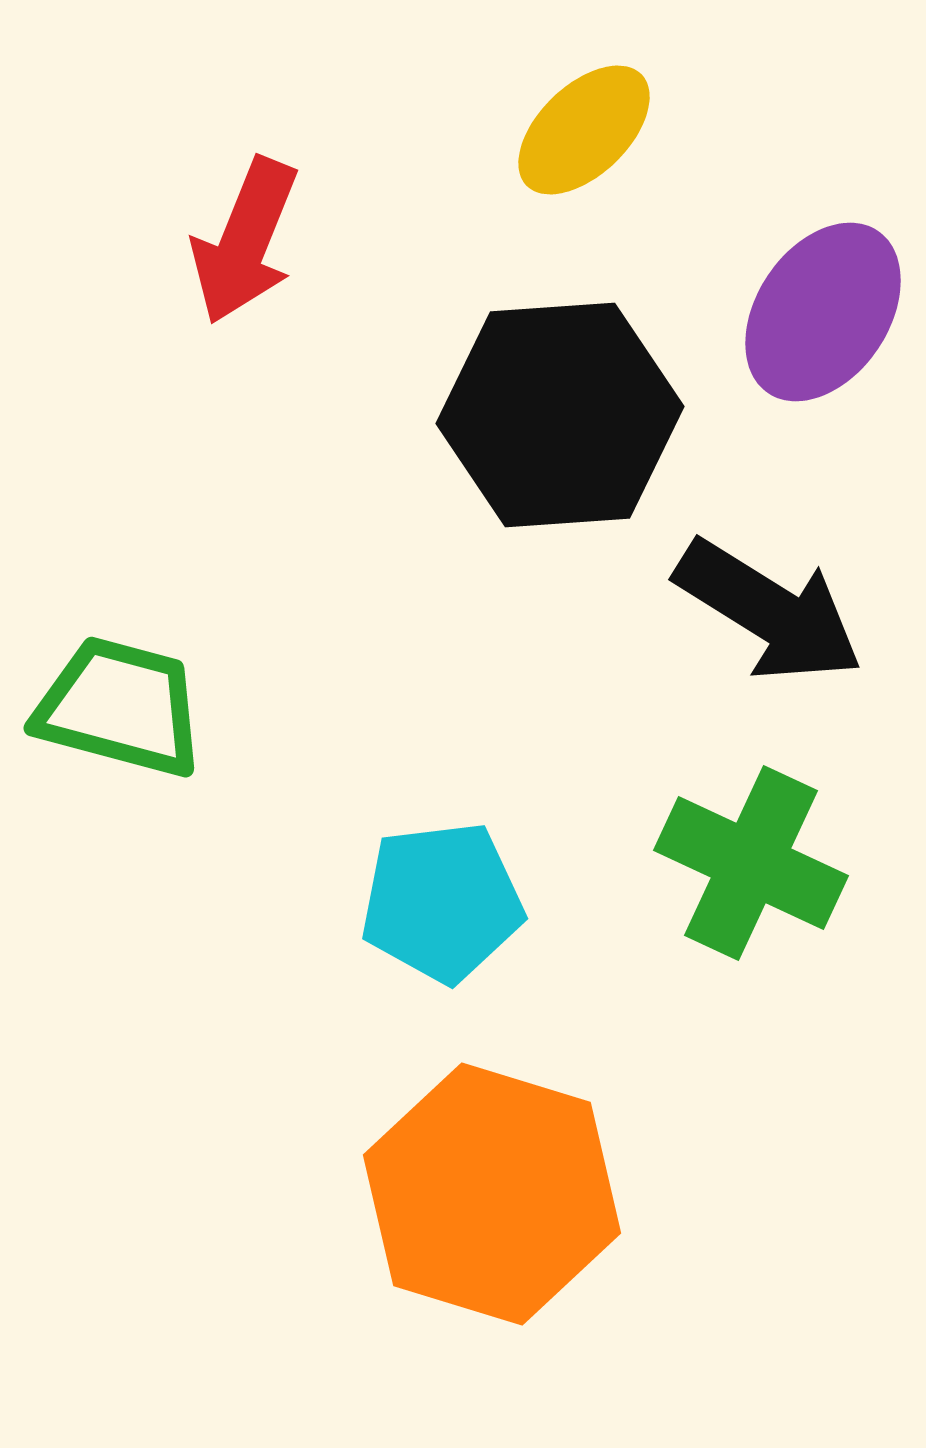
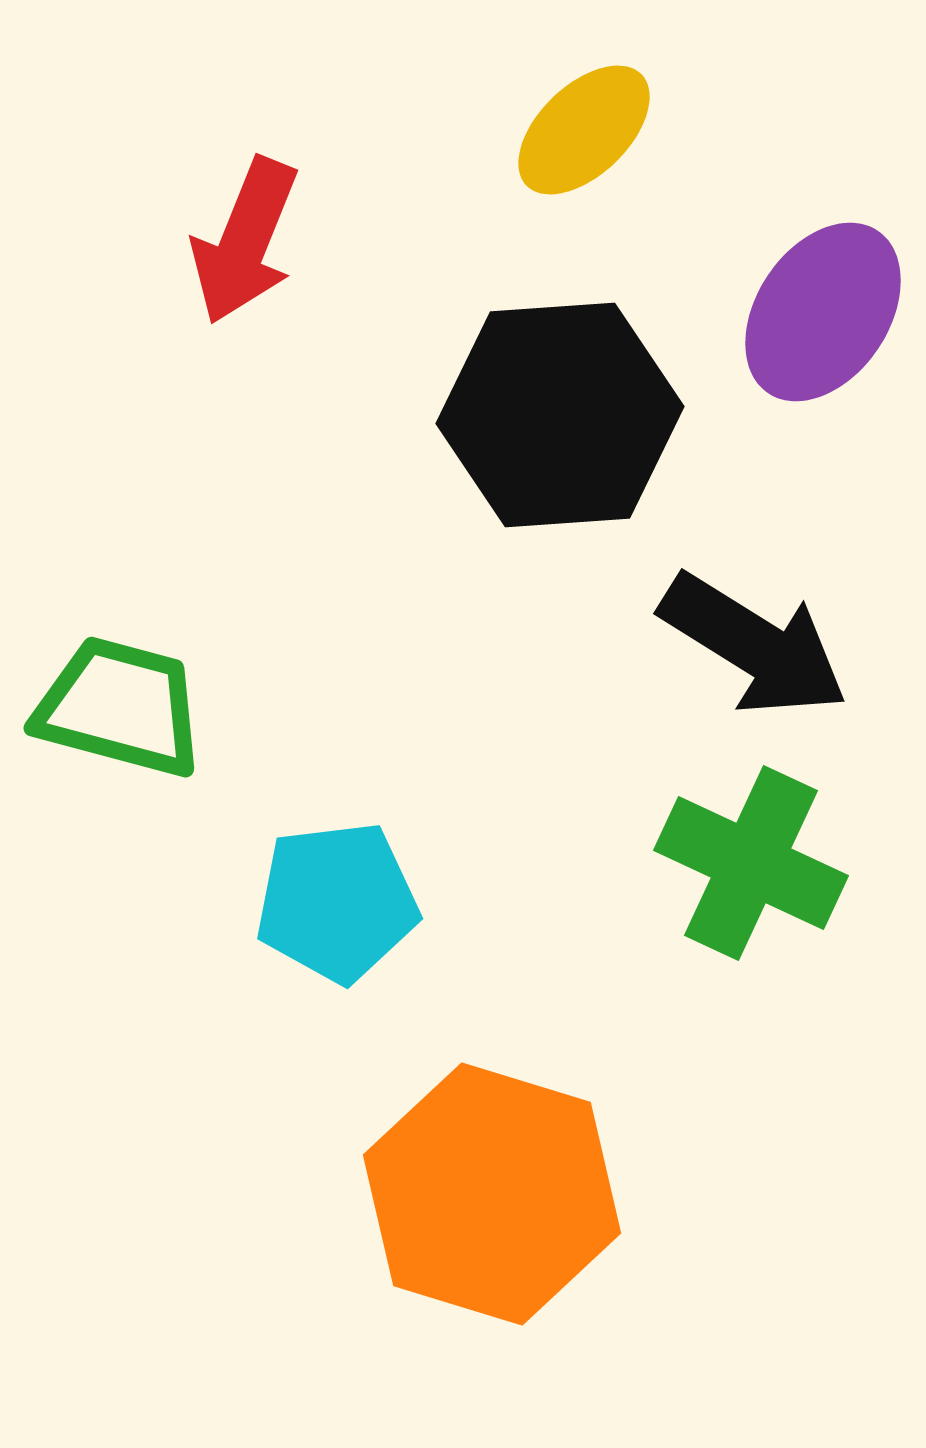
black arrow: moved 15 px left, 34 px down
cyan pentagon: moved 105 px left
